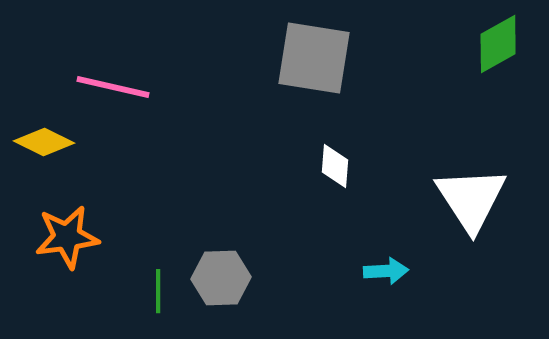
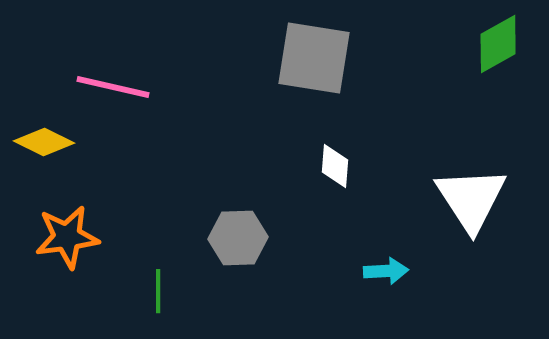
gray hexagon: moved 17 px right, 40 px up
